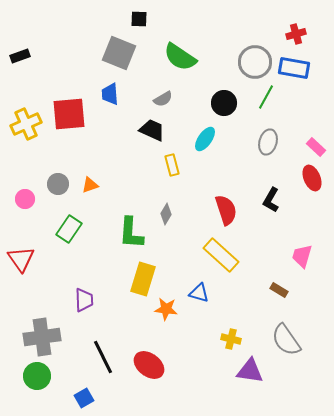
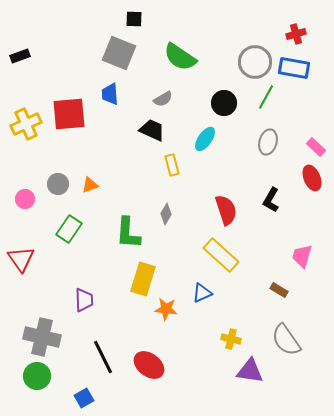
black square at (139, 19): moved 5 px left
green L-shape at (131, 233): moved 3 px left
blue triangle at (199, 293): moved 3 px right; rotated 40 degrees counterclockwise
gray cross at (42, 337): rotated 21 degrees clockwise
